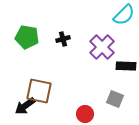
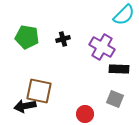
purple cross: rotated 15 degrees counterclockwise
black rectangle: moved 7 px left, 3 px down
black arrow: rotated 25 degrees clockwise
